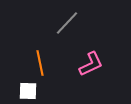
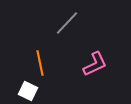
pink L-shape: moved 4 px right
white square: rotated 24 degrees clockwise
